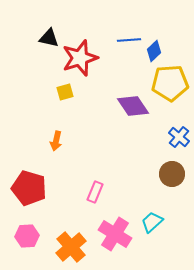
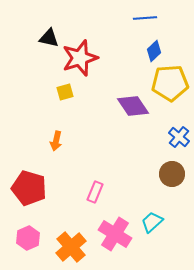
blue line: moved 16 px right, 22 px up
pink hexagon: moved 1 px right, 2 px down; rotated 20 degrees counterclockwise
